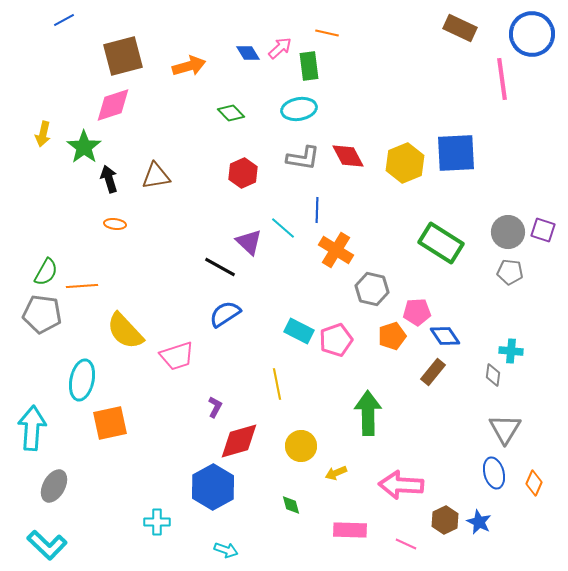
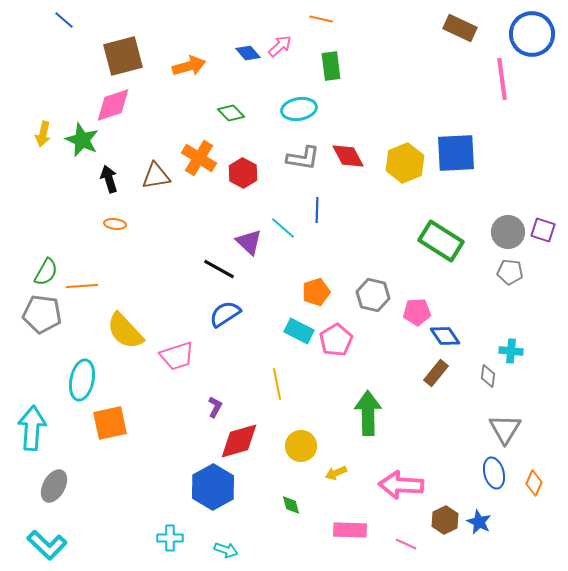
blue line at (64, 20): rotated 70 degrees clockwise
orange line at (327, 33): moved 6 px left, 14 px up
pink arrow at (280, 48): moved 2 px up
blue diamond at (248, 53): rotated 10 degrees counterclockwise
green rectangle at (309, 66): moved 22 px right
green star at (84, 147): moved 2 px left, 7 px up; rotated 12 degrees counterclockwise
red hexagon at (243, 173): rotated 8 degrees counterclockwise
green rectangle at (441, 243): moved 2 px up
orange cross at (336, 250): moved 137 px left, 92 px up
black line at (220, 267): moved 1 px left, 2 px down
gray hexagon at (372, 289): moved 1 px right, 6 px down
orange pentagon at (392, 336): moved 76 px left, 44 px up
pink pentagon at (336, 340): rotated 12 degrees counterclockwise
brown rectangle at (433, 372): moved 3 px right, 1 px down
gray diamond at (493, 375): moved 5 px left, 1 px down
cyan cross at (157, 522): moved 13 px right, 16 px down
